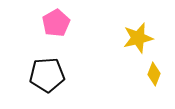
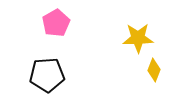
yellow star: rotated 12 degrees clockwise
yellow diamond: moved 4 px up
